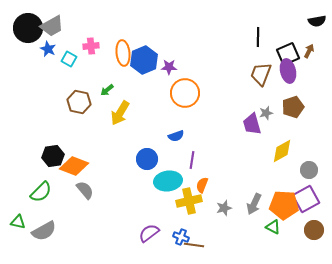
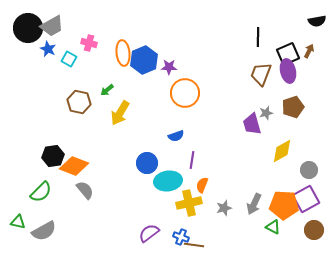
pink cross at (91, 46): moved 2 px left, 3 px up; rotated 21 degrees clockwise
blue circle at (147, 159): moved 4 px down
yellow cross at (189, 201): moved 2 px down
